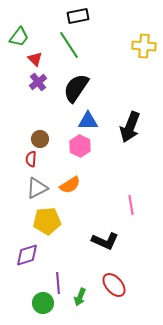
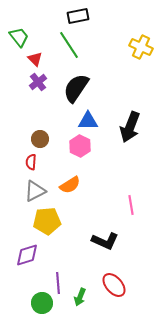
green trapezoid: rotated 75 degrees counterclockwise
yellow cross: moved 3 px left, 1 px down; rotated 20 degrees clockwise
red semicircle: moved 3 px down
gray triangle: moved 2 px left, 3 px down
green circle: moved 1 px left
